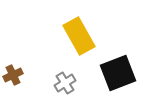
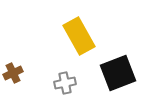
brown cross: moved 2 px up
gray cross: rotated 20 degrees clockwise
